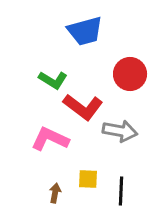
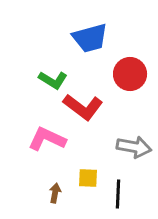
blue trapezoid: moved 5 px right, 7 px down
gray arrow: moved 14 px right, 16 px down
pink L-shape: moved 3 px left
yellow square: moved 1 px up
black line: moved 3 px left, 3 px down
